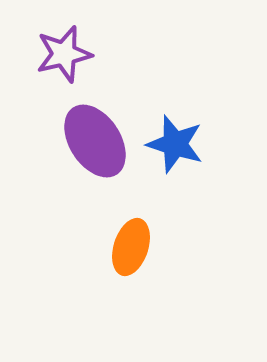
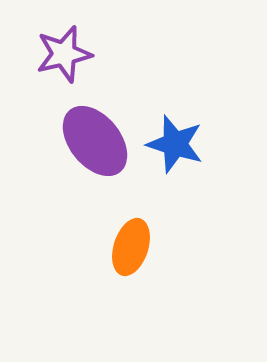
purple ellipse: rotated 6 degrees counterclockwise
